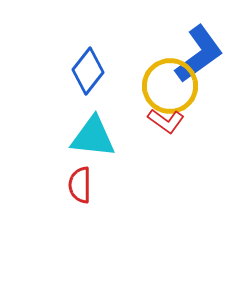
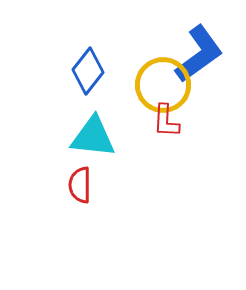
yellow circle: moved 7 px left, 1 px up
red L-shape: rotated 57 degrees clockwise
